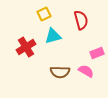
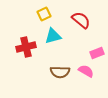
red semicircle: rotated 36 degrees counterclockwise
red cross: rotated 18 degrees clockwise
